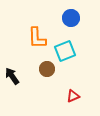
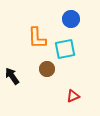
blue circle: moved 1 px down
cyan square: moved 2 px up; rotated 10 degrees clockwise
